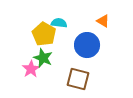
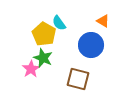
cyan semicircle: rotated 133 degrees counterclockwise
blue circle: moved 4 px right
